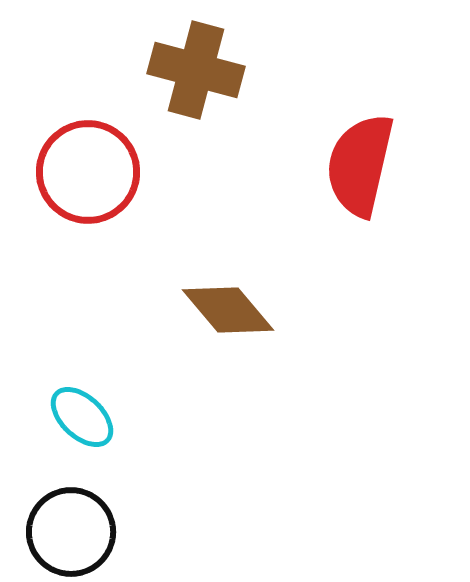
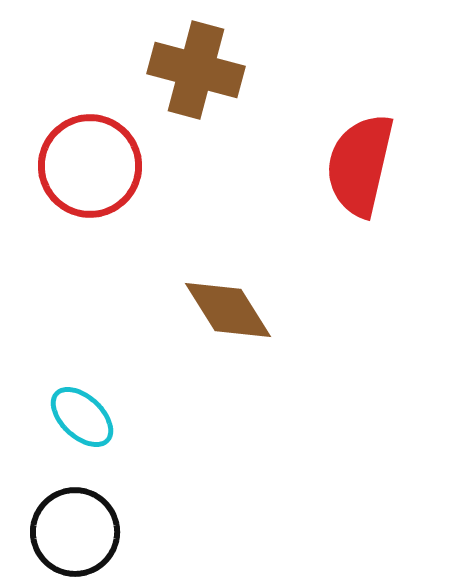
red circle: moved 2 px right, 6 px up
brown diamond: rotated 8 degrees clockwise
black circle: moved 4 px right
